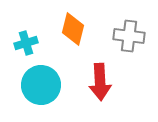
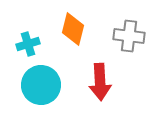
cyan cross: moved 2 px right, 1 px down
